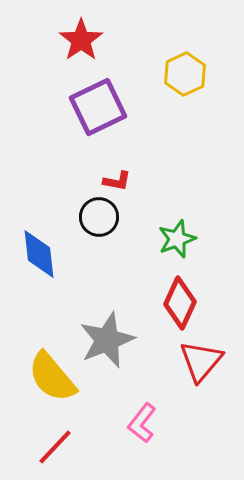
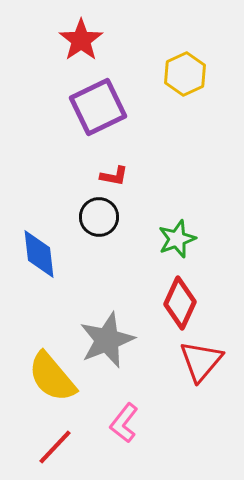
red L-shape: moved 3 px left, 5 px up
pink L-shape: moved 18 px left
